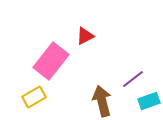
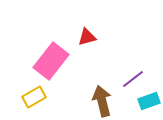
red triangle: moved 2 px right, 1 px down; rotated 12 degrees clockwise
